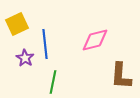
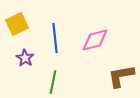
blue line: moved 10 px right, 6 px up
brown L-shape: rotated 76 degrees clockwise
